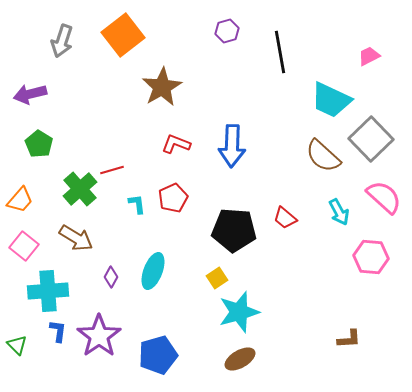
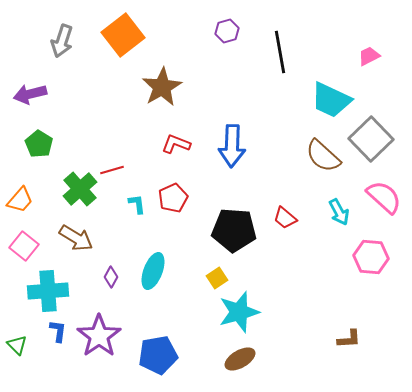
blue pentagon: rotated 6 degrees clockwise
